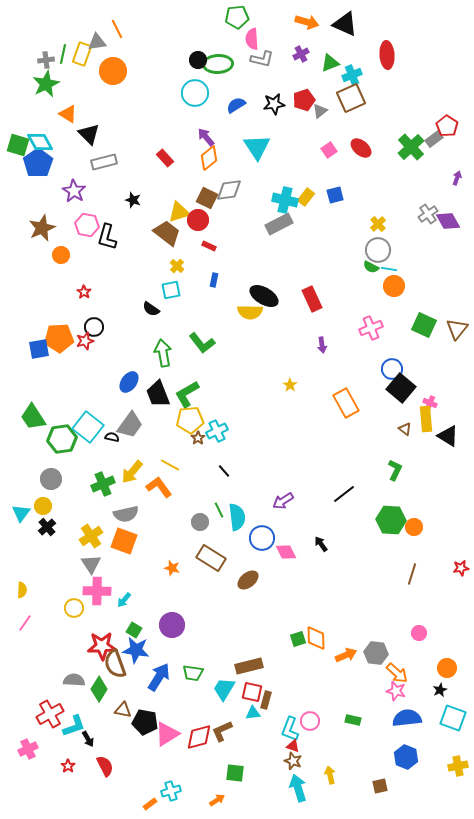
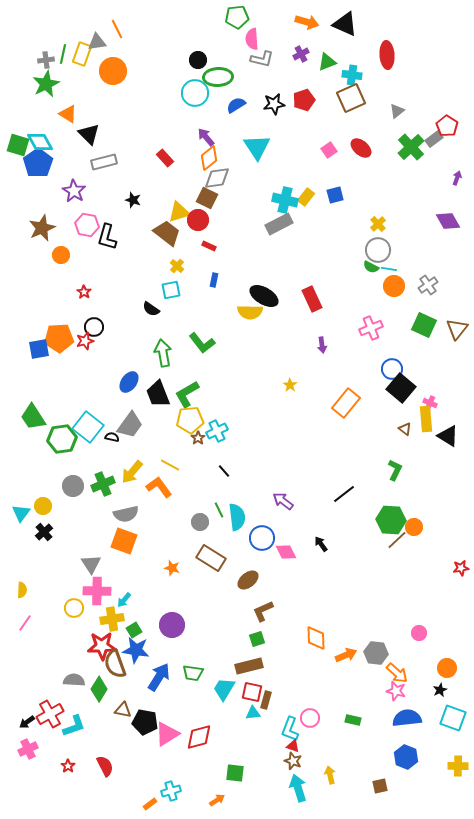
green triangle at (330, 63): moved 3 px left, 1 px up
green ellipse at (218, 64): moved 13 px down
cyan cross at (352, 75): rotated 30 degrees clockwise
gray triangle at (320, 111): moved 77 px right
gray diamond at (229, 190): moved 12 px left, 12 px up
gray cross at (428, 214): moved 71 px down
orange rectangle at (346, 403): rotated 68 degrees clockwise
gray circle at (51, 479): moved 22 px right, 7 px down
purple arrow at (283, 501): rotated 70 degrees clockwise
black cross at (47, 527): moved 3 px left, 5 px down
yellow cross at (91, 536): moved 21 px right, 83 px down; rotated 25 degrees clockwise
brown line at (412, 574): moved 15 px left, 34 px up; rotated 30 degrees clockwise
green square at (134, 630): rotated 28 degrees clockwise
green square at (298, 639): moved 41 px left
pink circle at (310, 721): moved 3 px up
brown L-shape at (222, 731): moved 41 px right, 120 px up
black arrow at (88, 739): moved 61 px left, 17 px up; rotated 84 degrees clockwise
yellow cross at (458, 766): rotated 12 degrees clockwise
